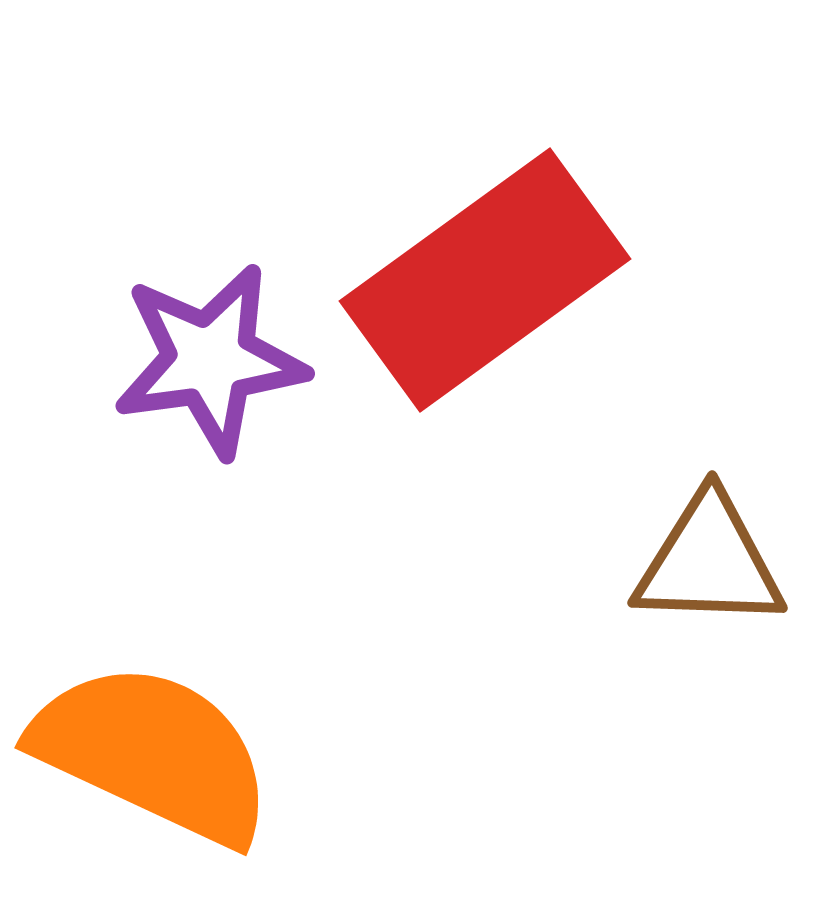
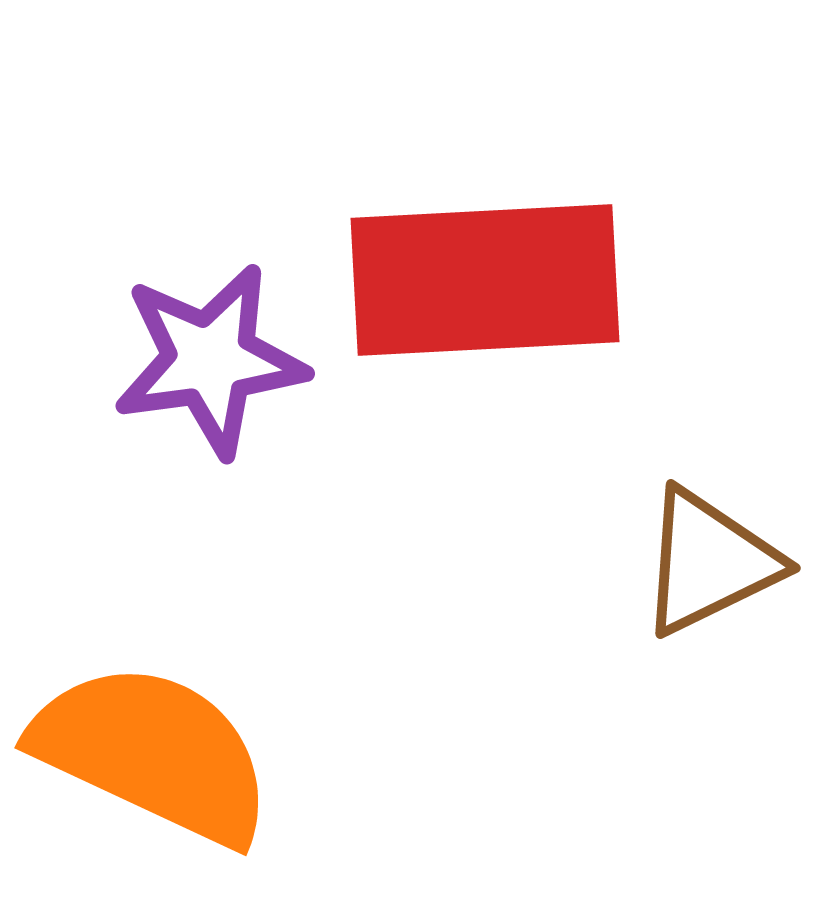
red rectangle: rotated 33 degrees clockwise
brown triangle: rotated 28 degrees counterclockwise
